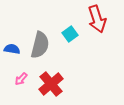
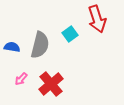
blue semicircle: moved 2 px up
